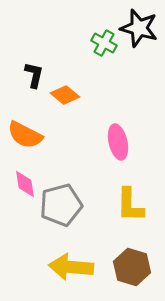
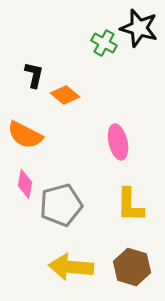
pink diamond: rotated 20 degrees clockwise
